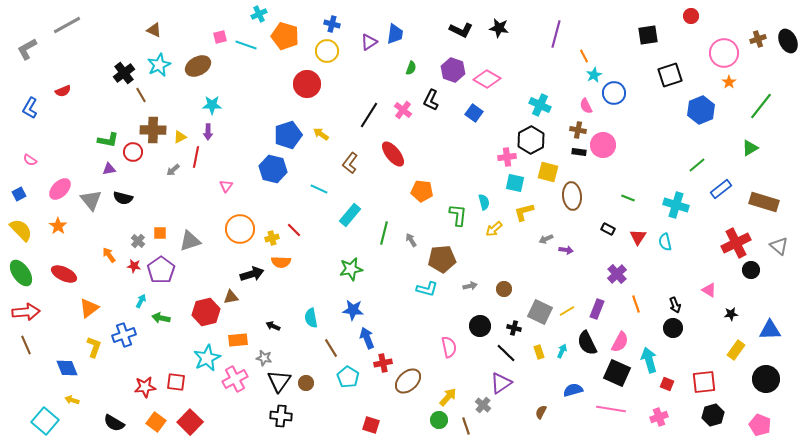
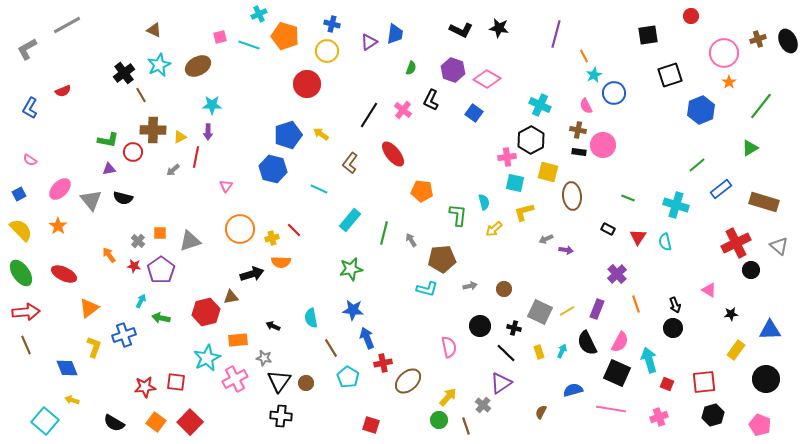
cyan line at (246, 45): moved 3 px right
cyan rectangle at (350, 215): moved 5 px down
